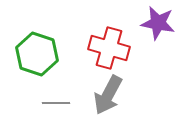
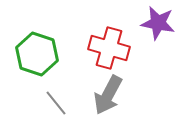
gray line: rotated 52 degrees clockwise
